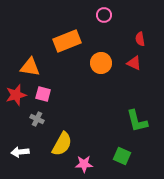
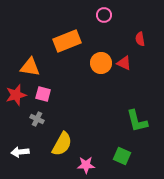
red triangle: moved 10 px left
pink star: moved 2 px right, 1 px down
